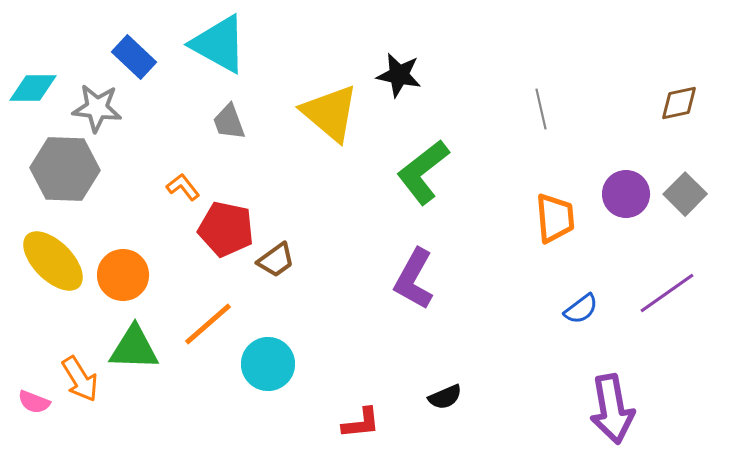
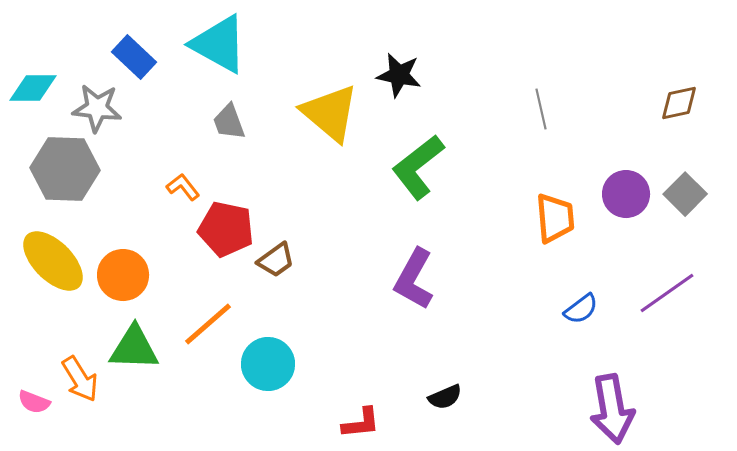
green L-shape: moved 5 px left, 5 px up
